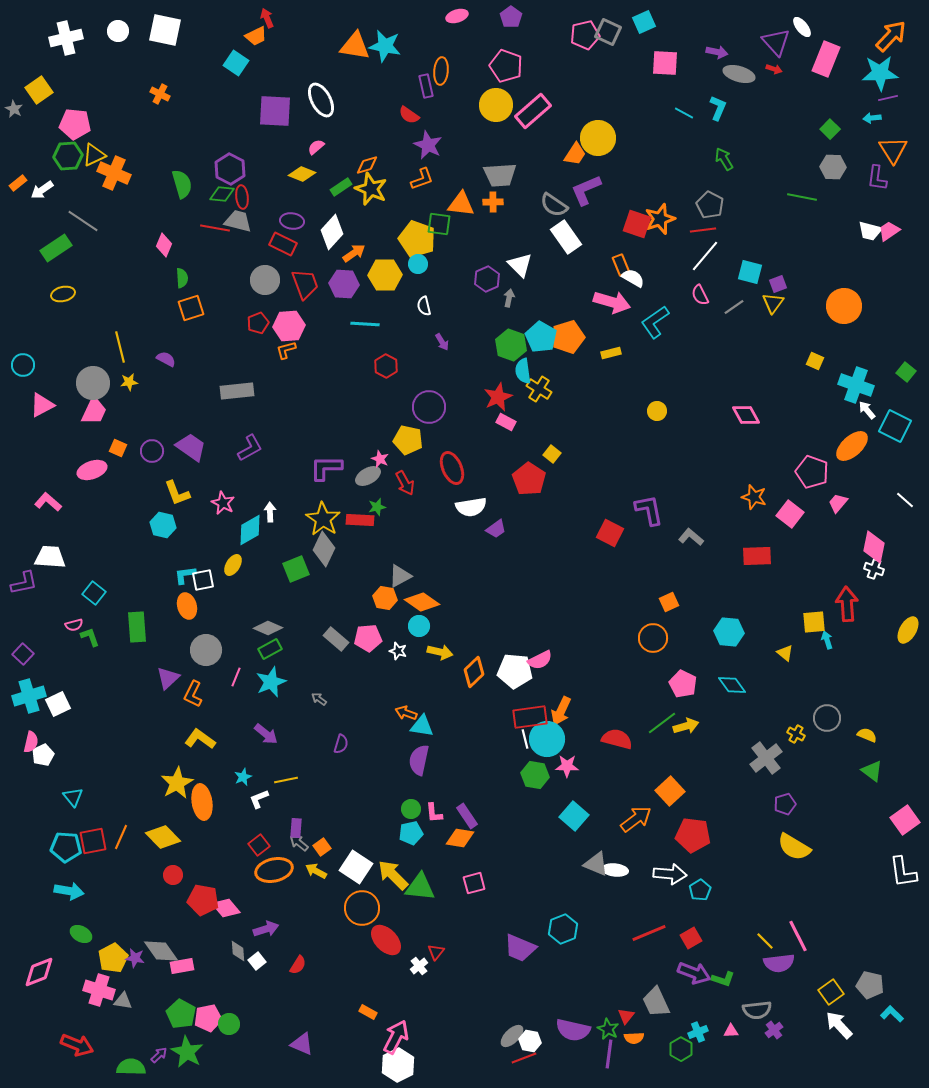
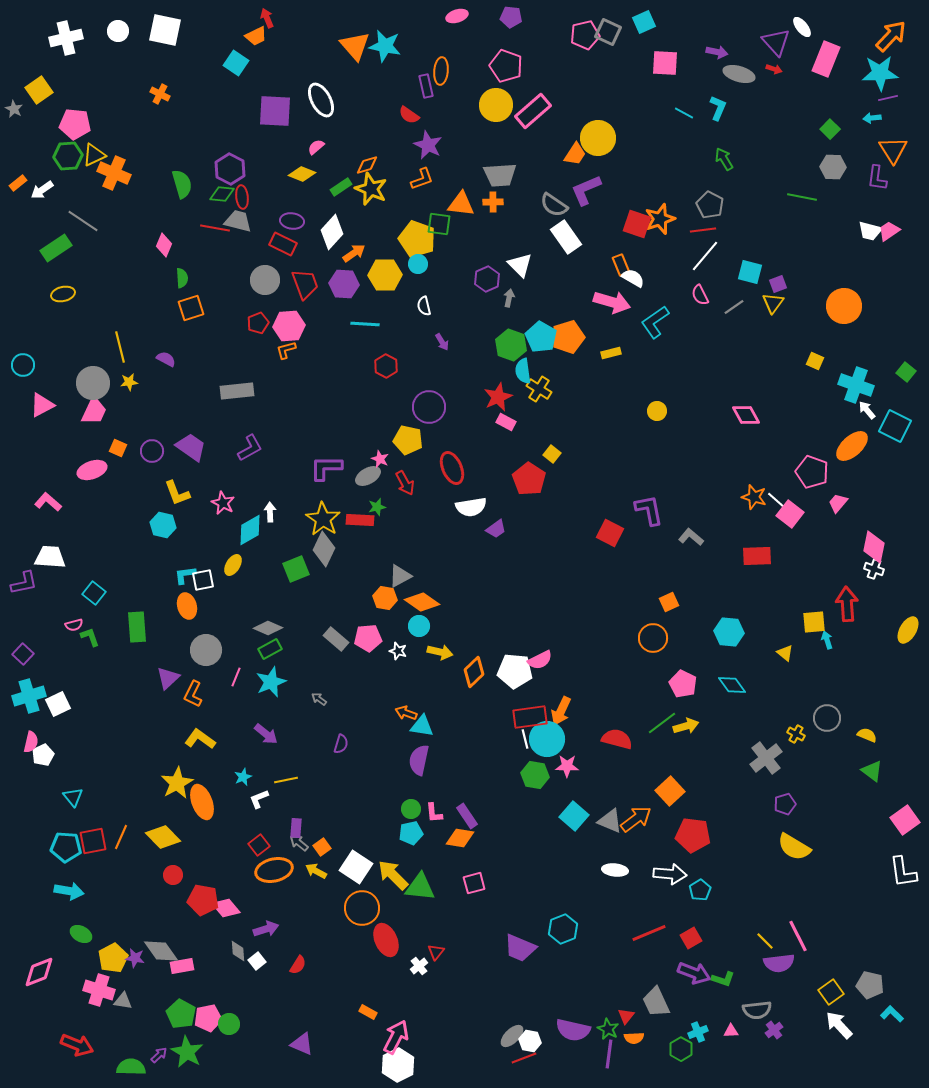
purple pentagon at (511, 17): rotated 30 degrees counterclockwise
orange triangle at (355, 46): rotated 40 degrees clockwise
white line at (905, 500): moved 129 px left
orange ellipse at (202, 802): rotated 12 degrees counterclockwise
gray triangle at (596, 864): moved 14 px right, 43 px up
red ellipse at (386, 940): rotated 20 degrees clockwise
